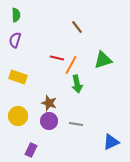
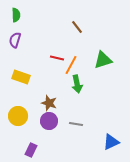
yellow rectangle: moved 3 px right
